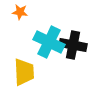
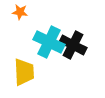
black cross: rotated 16 degrees clockwise
